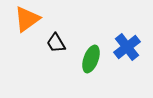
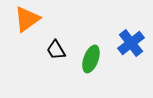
black trapezoid: moved 7 px down
blue cross: moved 4 px right, 4 px up
